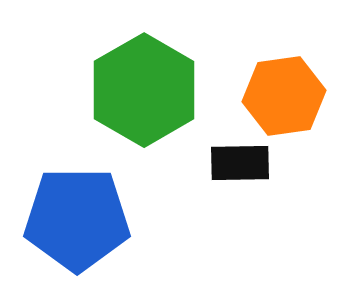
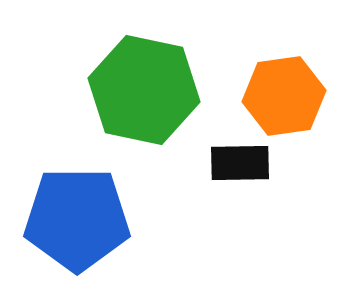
green hexagon: rotated 18 degrees counterclockwise
